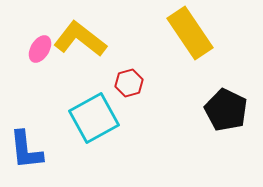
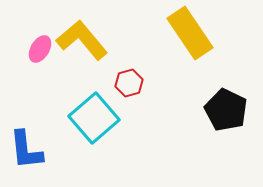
yellow L-shape: moved 2 px right, 1 px down; rotated 12 degrees clockwise
cyan square: rotated 12 degrees counterclockwise
